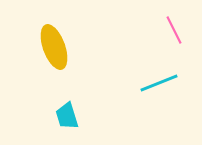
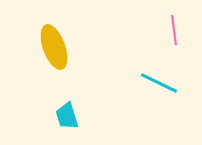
pink line: rotated 20 degrees clockwise
cyan line: rotated 48 degrees clockwise
